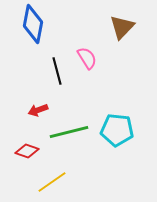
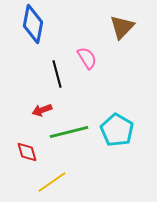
black line: moved 3 px down
red arrow: moved 4 px right
cyan pentagon: rotated 24 degrees clockwise
red diamond: moved 1 px down; rotated 55 degrees clockwise
